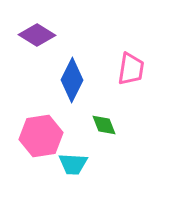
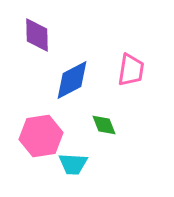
purple diamond: rotated 57 degrees clockwise
pink trapezoid: moved 1 px down
blue diamond: rotated 36 degrees clockwise
